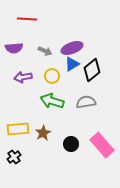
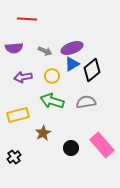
yellow rectangle: moved 14 px up; rotated 10 degrees counterclockwise
black circle: moved 4 px down
